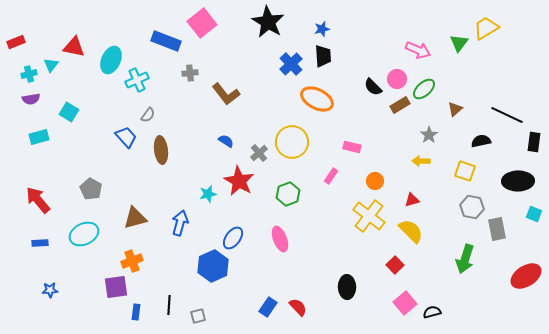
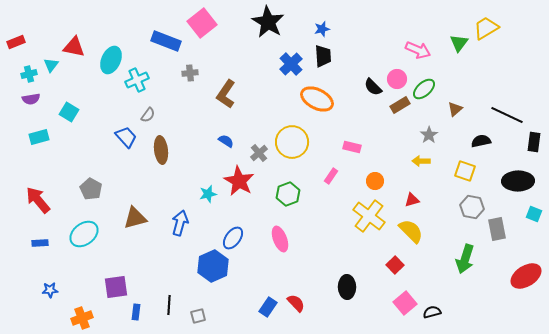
brown L-shape at (226, 94): rotated 72 degrees clockwise
cyan ellipse at (84, 234): rotated 12 degrees counterclockwise
orange cross at (132, 261): moved 50 px left, 57 px down
red semicircle at (298, 307): moved 2 px left, 4 px up
